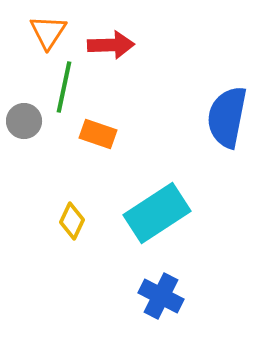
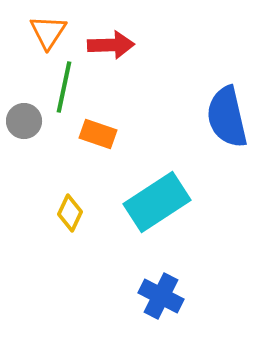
blue semicircle: rotated 24 degrees counterclockwise
cyan rectangle: moved 11 px up
yellow diamond: moved 2 px left, 8 px up
